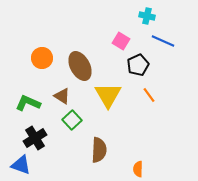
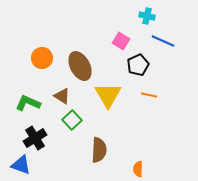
orange line: rotated 42 degrees counterclockwise
